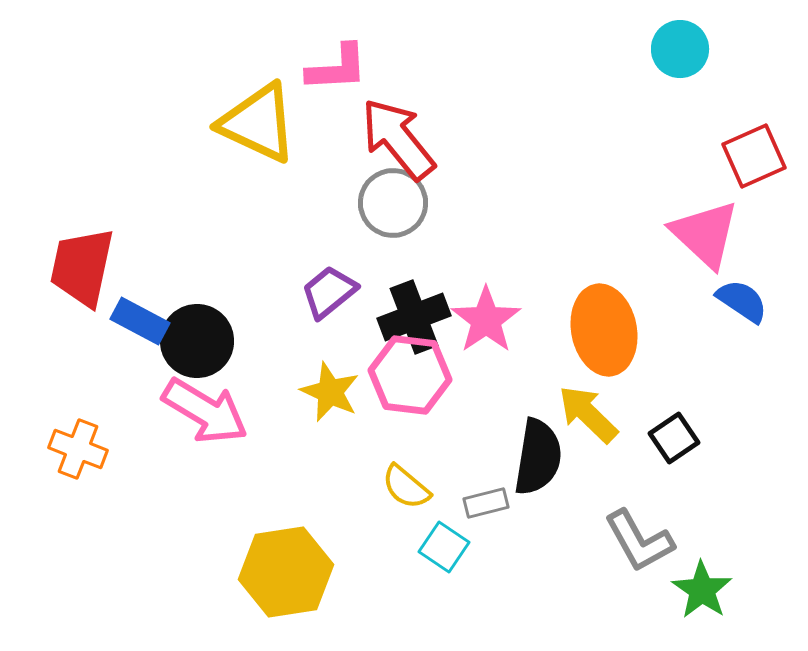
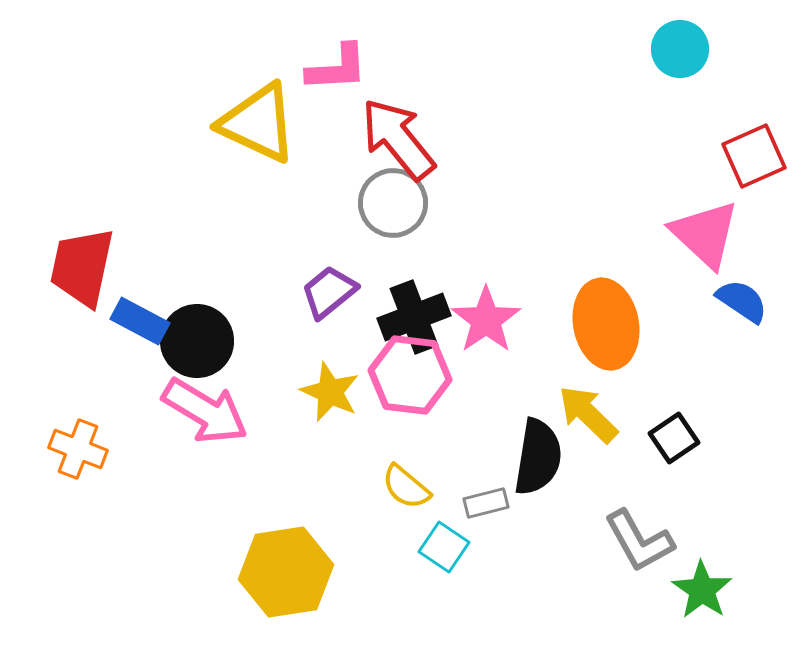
orange ellipse: moved 2 px right, 6 px up
